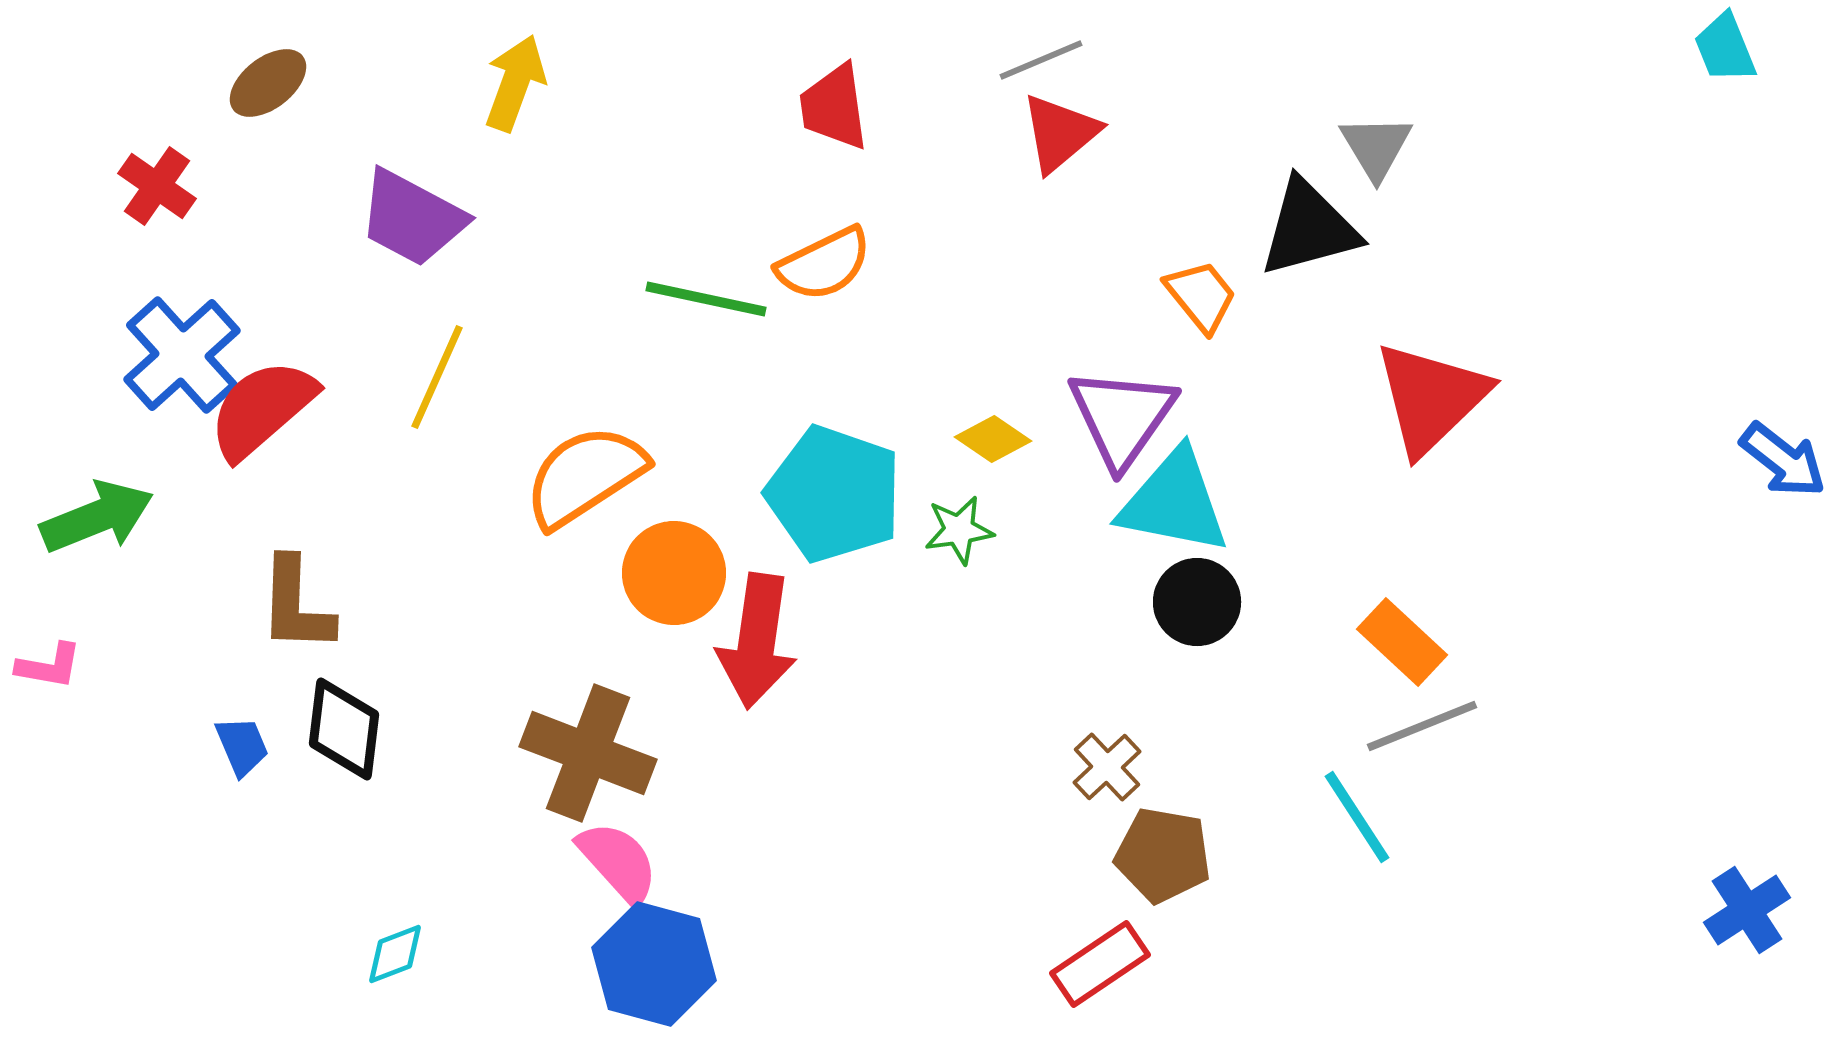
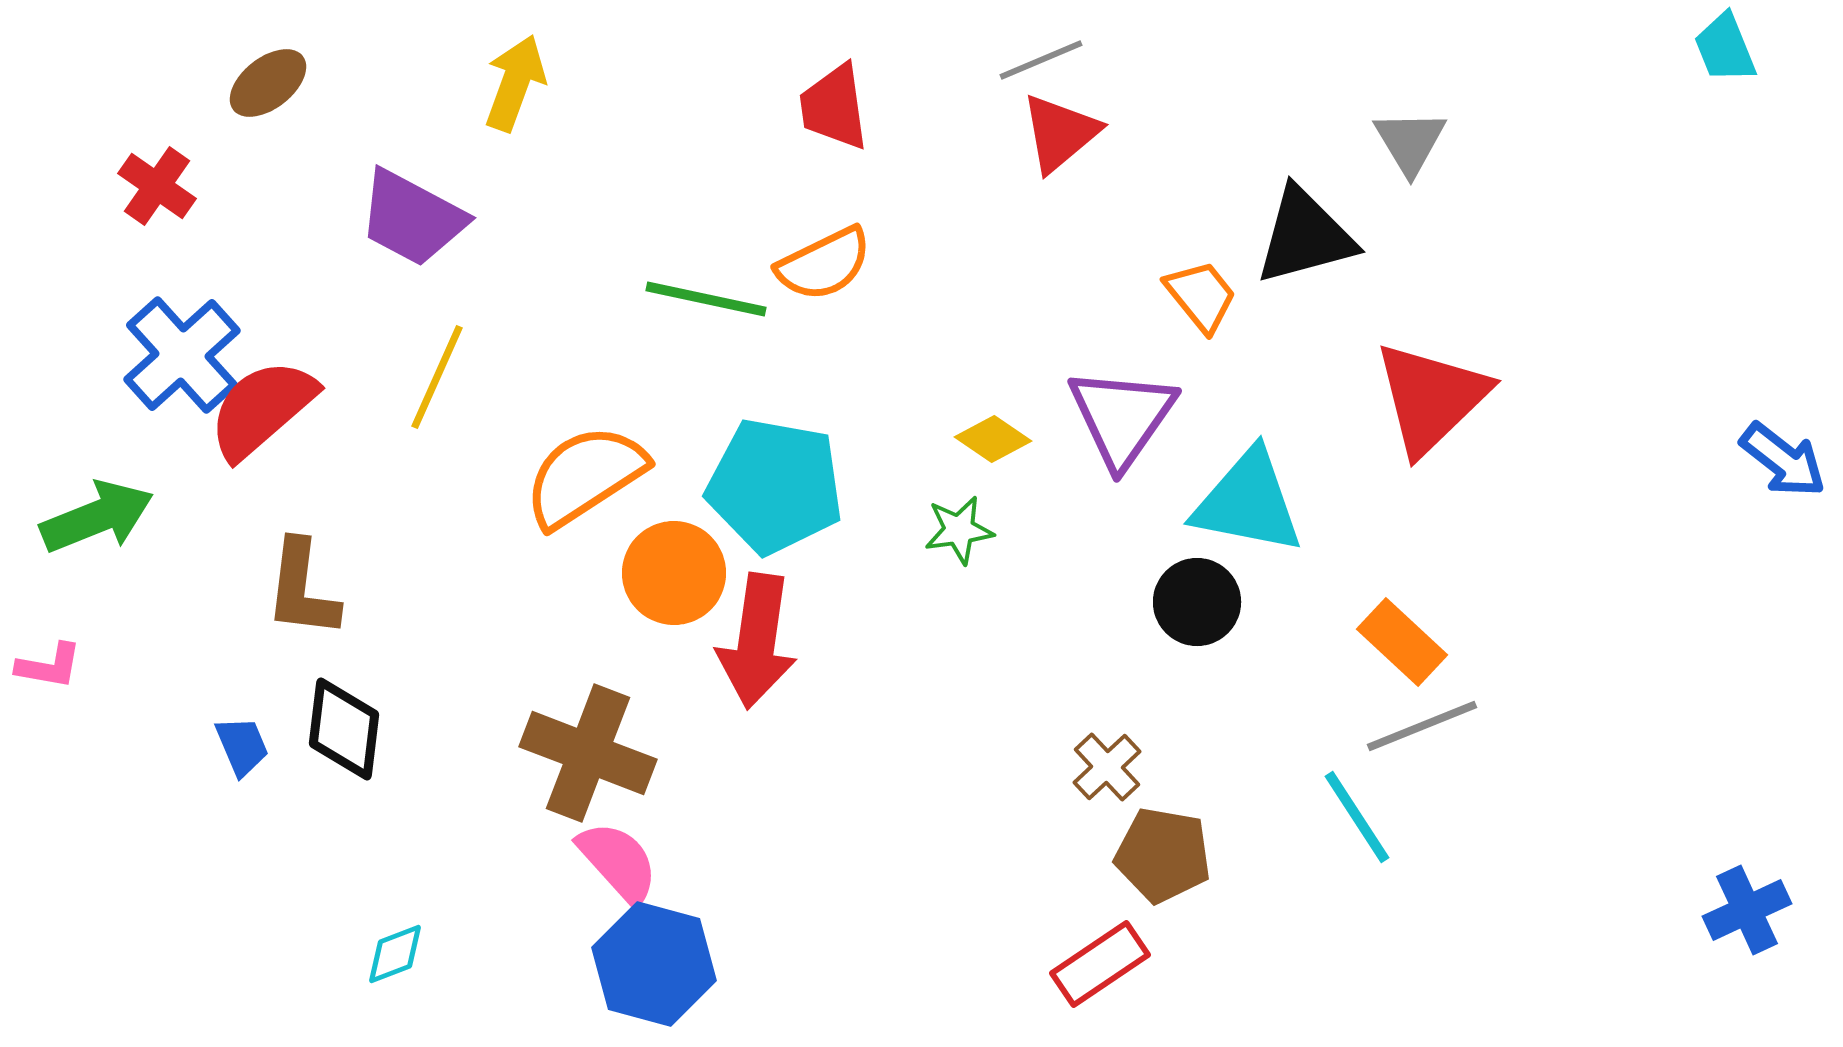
gray triangle at (1376, 147): moved 34 px right, 5 px up
black triangle at (1309, 228): moved 4 px left, 8 px down
cyan pentagon at (834, 494): moved 59 px left, 8 px up; rotated 9 degrees counterclockwise
cyan triangle at (1174, 502): moved 74 px right
brown L-shape at (296, 605): moved 6 px right, 16 px up; rotated 5 degrees clockwise
blue cross at (1747, 910): rotated 8 degrees clockwise
